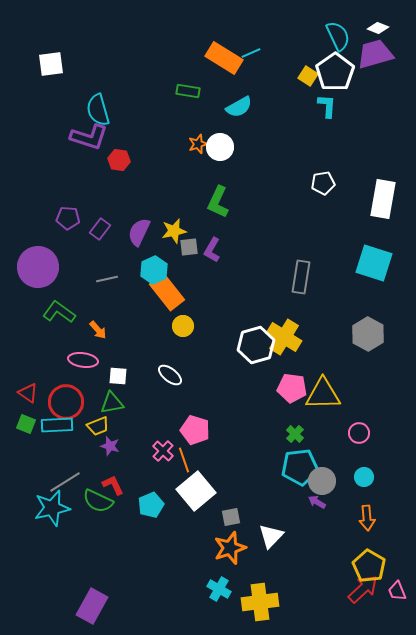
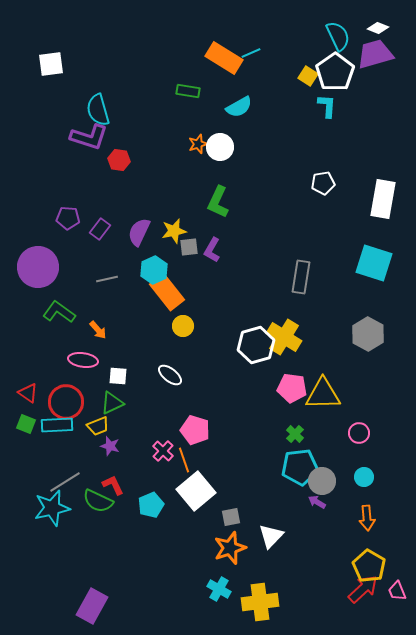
green triangle at (112, 403): rotated 15 degrees counterclockwise
